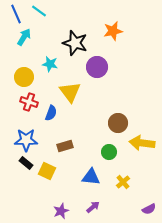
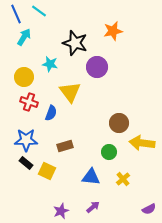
brown circle: moved 1 px right
yellow cross: moved 3 px up
